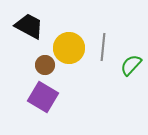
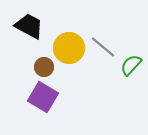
gray line: rotated 56 degrees counterclockwise
brown circle: moved 1 px left, 2 px down
